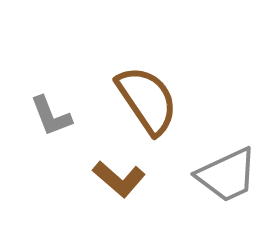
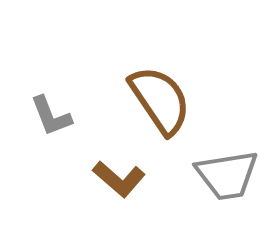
brown semicircle: moved 13 px right
gray trapezoid: rotated 16 degrees clockwise
